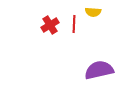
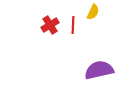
yellow semicircle: rotated 70 degrees counterclockwise
red line: moved 1 px left, 1 px down
